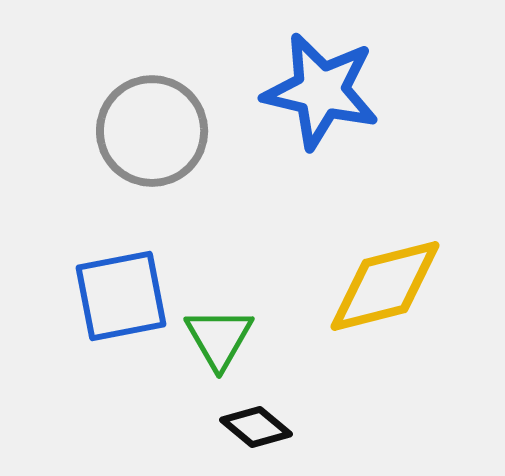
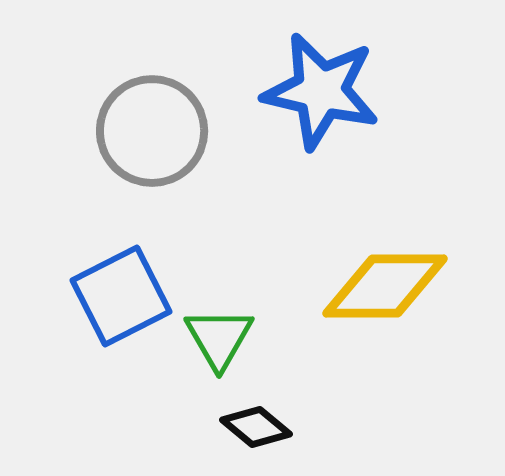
yellow diamond: rotated 14 degrees clockwise
blue square: rotated 16 degrees counterclockwise
